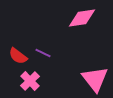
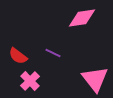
purple line: moved 10 px right
